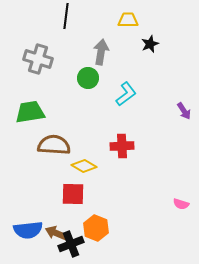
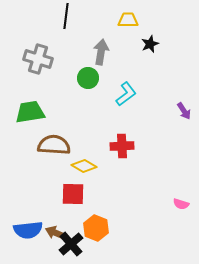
black cross: rotated 20 degrees counterclockwise
